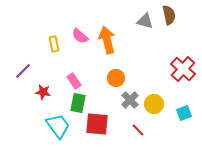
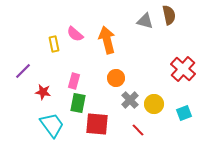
pink semicircle: moved 5 px left, 2 px up
pink rectangle: rotated 49 degrees clockwise
cyan trapezoid: moved 6 px left, 1 px up
